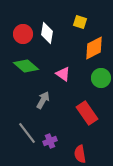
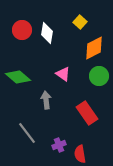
yellow square: rotated 24 degrees clockwise
red circle: moved 1 px left, 4 px up
green diamond: moved 8 px left, 11 px down
green circle: moved 2 px left, 2 px up
gray arrow: moved 3 px right; rotated 36 degrees counterclockwise
purple cross: moved 9 px right, 4 px down
